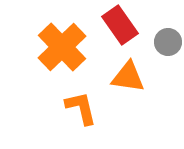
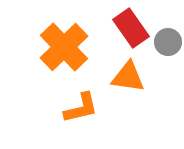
red rectangle: moved 11 px right, 3 px down
orange cross: moved 2 px right
orange L-shape: rotated 90 degrees clockwise
